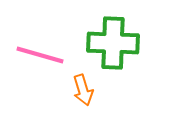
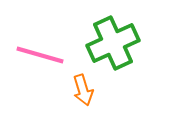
green cross: rotated 27 degrees counterclockwise
